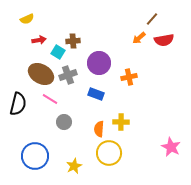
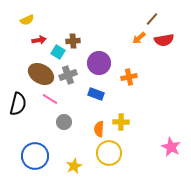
yellow semicircle: moved 1 px down
